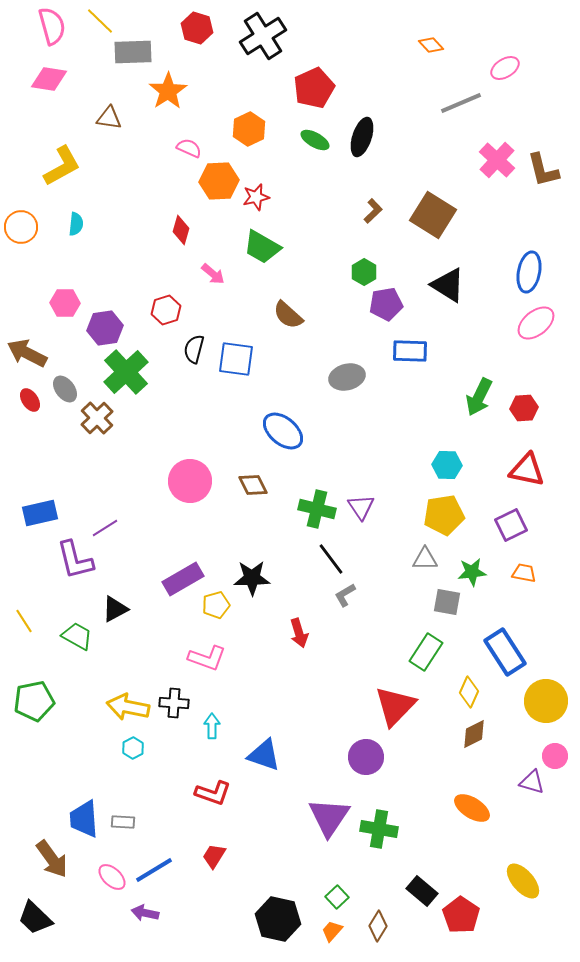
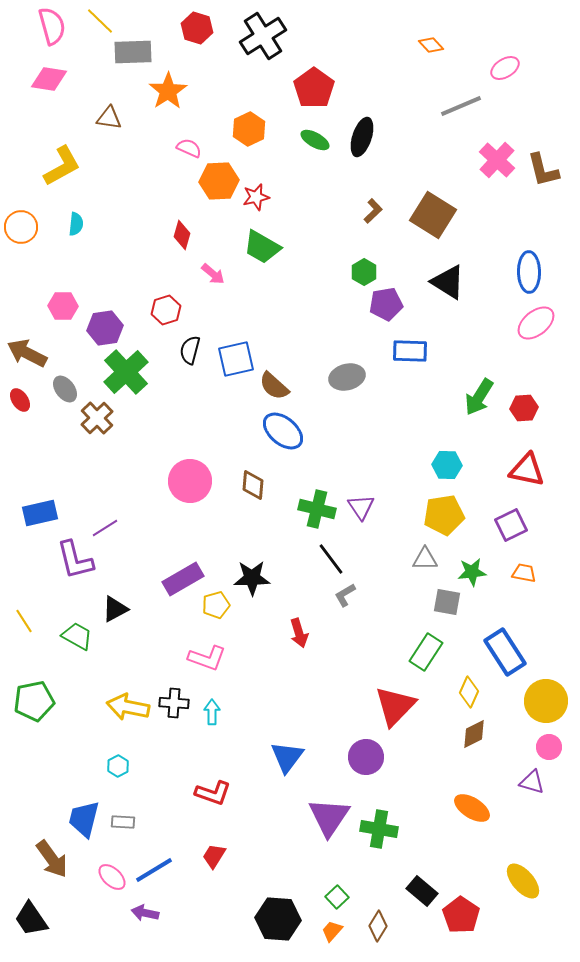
red pentagon at (314, 88): rotated 12 degrees counterclockwise
gray line at (461, 103): moved 3 px down
red diamond at (181, 230): moved 1 px right, 5 px down
blue ellipse at (529, 272): rotated 12 degrees counterclockwise
black triangle at (448, 285): moved 3 px up
pink hexagon at (65, 303): moved 2 px left, 3 px down
brown semicircle at (288, 315): moved 14 px left, 71 px down
black semicircle at (194, 349): moved 4 px left, 1 px down
blue square at (236, 359): rotated 21 degrees counterclockwise
green arrow at (479, 397): rotated 6 degrees clockwise
red ellipse at (30, 400): moved 10 px left
brown diamond at (253, 485): rotated 32 degrees clockwise
cyan arrow at (212, 726): moved 14 px up
cyan hexagon at (133, 748): moved 15 px left, 18 px down
blue triangle at (264, 755): moved 23 px right, 2 px down; rotated 48 degrees clockwise
pink circle at (555, 756): moved 6 px left, 9 px up
blue trapezoid at (84, 819): rotated 18 degrees clockwise
black trapezoid at (35, 918): moved 4 px left, 1 px down; rotated 12 degrees clockwise
black hexagon at (278, 919): rotated 9 degrees counterclockwise
